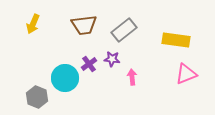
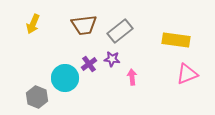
gray rectangle: moved 4 px left, 1 px down
pink triangle: moved 1 px right
